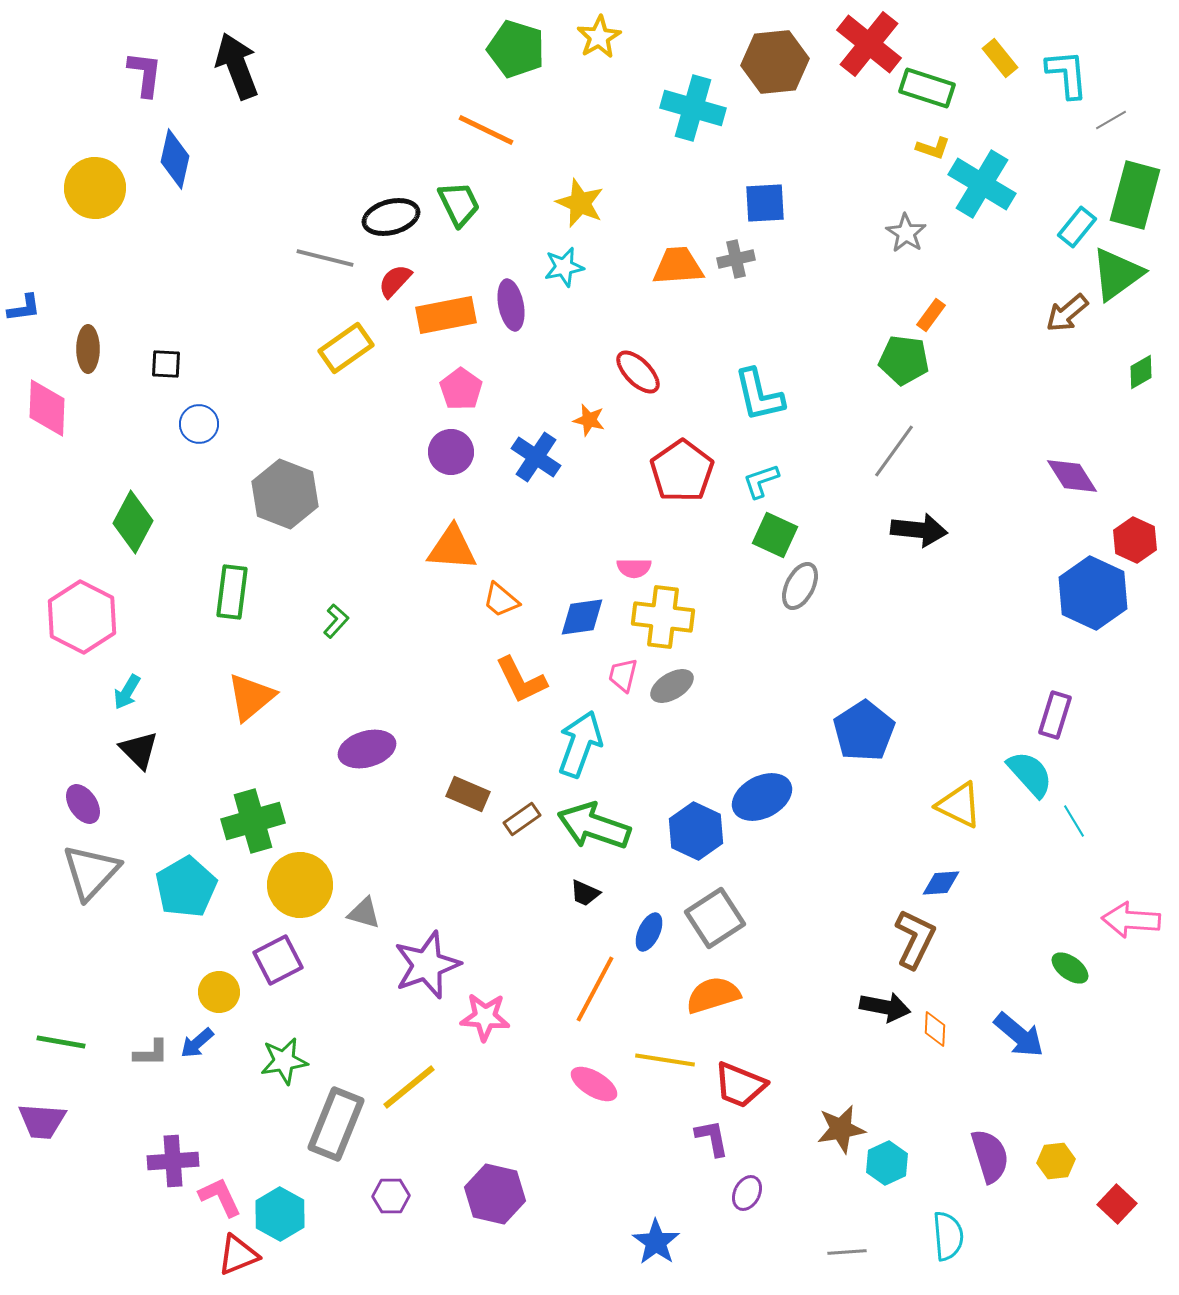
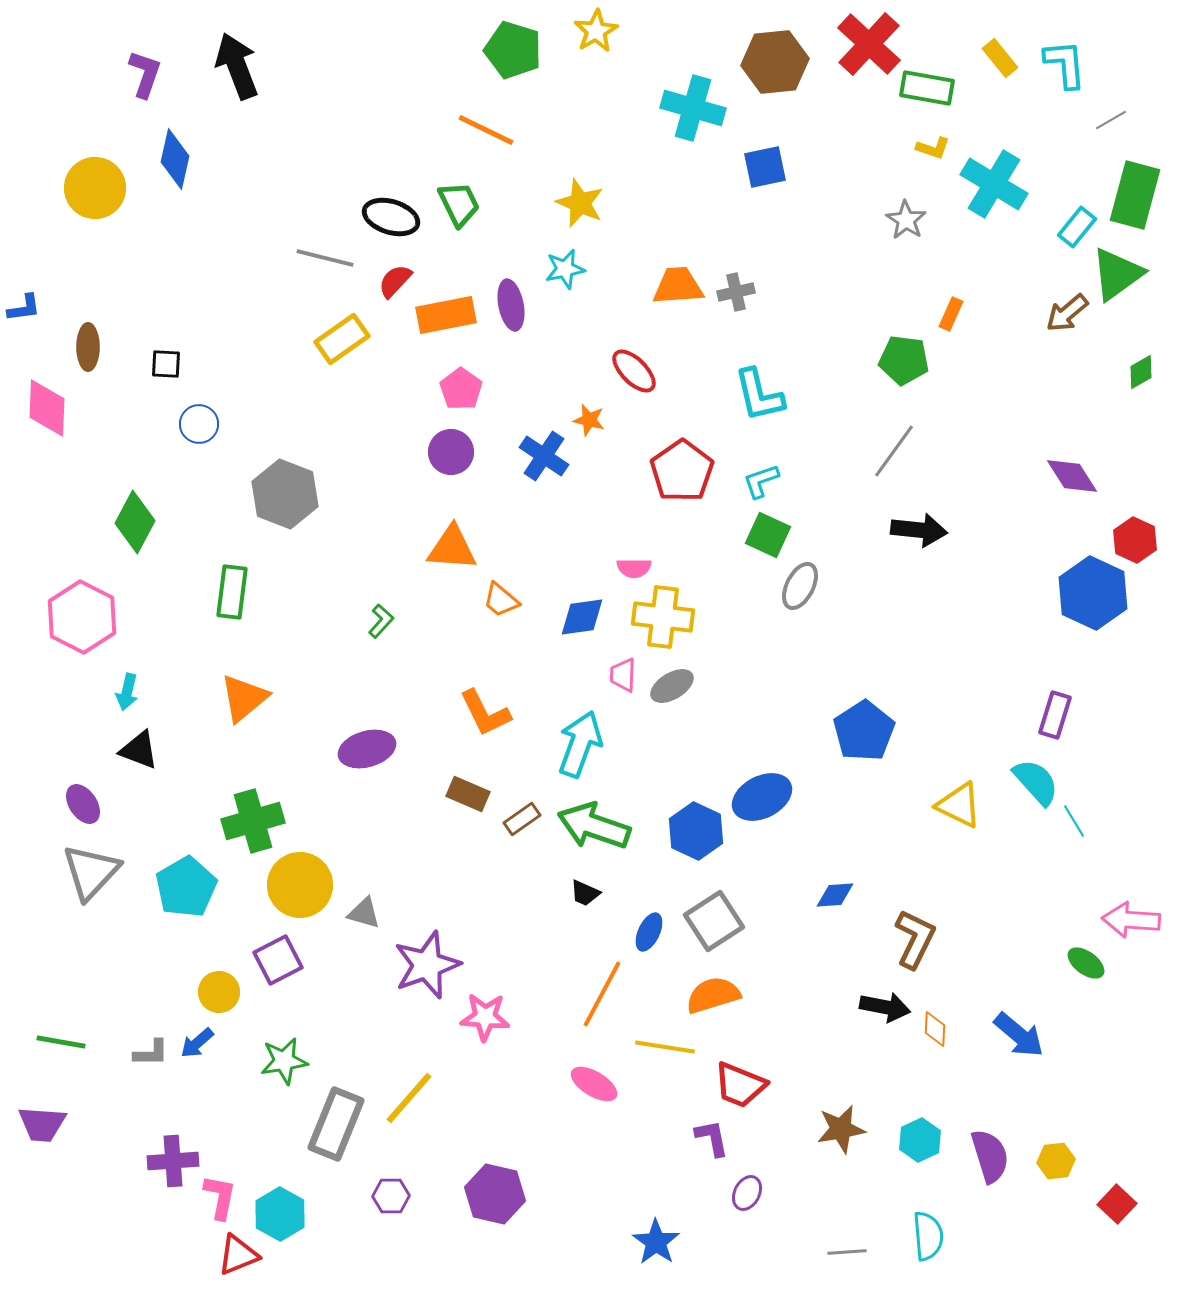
yellow star at (599, 37): moved 3 px left, 6 px up
red cross at (869, 44): rotated 4 degrees clockwise
green pentagon at (516, 49): moved 3 px left, 1 px down
purple L-shape at (145, 74): rotated 12 degrees clockwise
cyan L-shape at (1067, 74): moved 2 px left, 10 px up
green rectangle at (927, 88): rotated 8 degrees counterclockwise
cyan cross at (982, 184): moved 12 px right
blue square at (765, 203): moved 36 px up; rotated 9 degrees counterclockwise
black ellipse at (391, 217): rotated 32 degrees clockwise
gray star at (906, 233): moved 13 px up
gray cross at (736, 259): moved 33 px down
orange trapezoid at (678, 266): moved 20 px down
cyan star at (564, 267): moved 1 px right, 2 px down
orange rectangle at (931, 315): moved 20 px right, 1 px up; rotated 12 degrees counterclockwise
yellow rectangle at (346, 348): moved 4 px left, 9 px up
brown ellipse at (88, 349): moved 2 px up
red ellipse at (638, 372): moved 4 px left, 1 px up
blue cross at (536, 457): moved 8 px right, 1 px up
green diamond at (133, 522): moved 2 px right
green square at (775, 535): moved 7 px left
green L-shape at (336, 621): moved 45 px right
pink trapezoid at (623, 675): rotated 12 degrees counterclockwise
orange L-shape at (521, 680): moved 36 px left, 33 px down
cyan arrow at (127, 692): rotated 18 degrees counterclockwise
orange triangle at (251, 697): moved 7 px left, 1 px down
black triangle at (139, 750): rotated 24 degrees counterclockwise
cyan semicircle at (1030, 774): moved 6 px right, 8 px down
blue diamond at (941, 883): moved 106 px left, 12 px down
gray square at (715, 918): moved 1 px left, 3 px down
green ellipse at (1070, 968): moved 16 px right, 5 px up
orange line at (595, 989): moved 7 px right, 5 px down
yellow line at (665, 1060): moved 13 px up
yellow line at (409, 1087): moved 11 px down; rotated 10 degrees counterclockwise
purple trapezoid at (42, 1121): moved 3 px down
cyan hexagon at (887, 1163): moved 33 px right, 23 px up
pink L-shape at (220, 1197): rotated 36 degrees clockwise
cyan semicircle at (948, 1236): moved 20 px left
